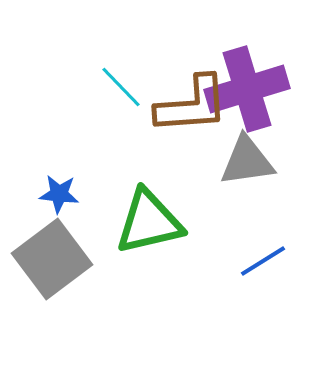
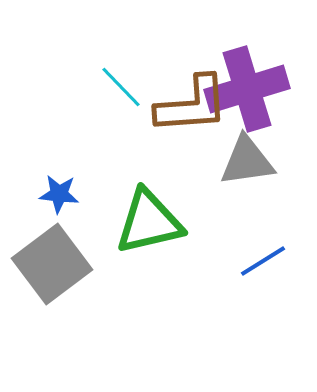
gray square: moved 5 px down
